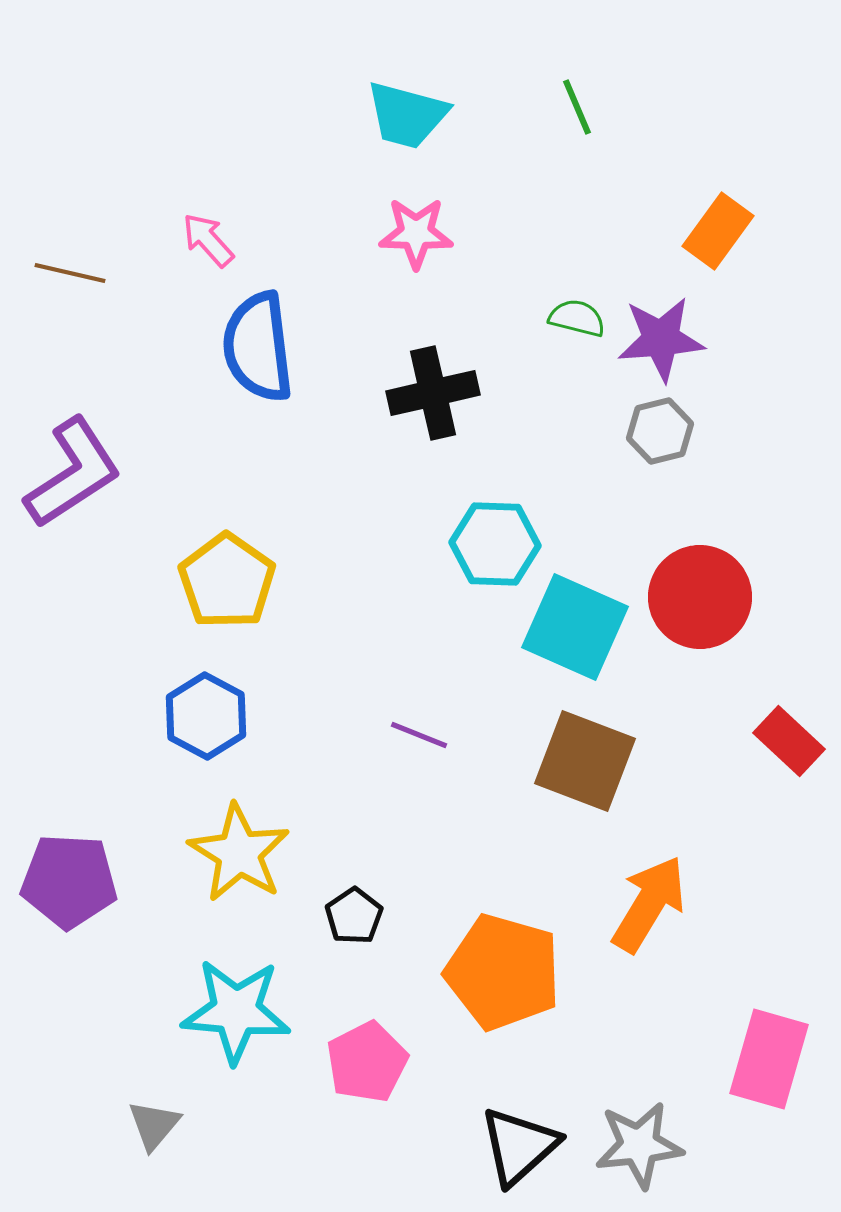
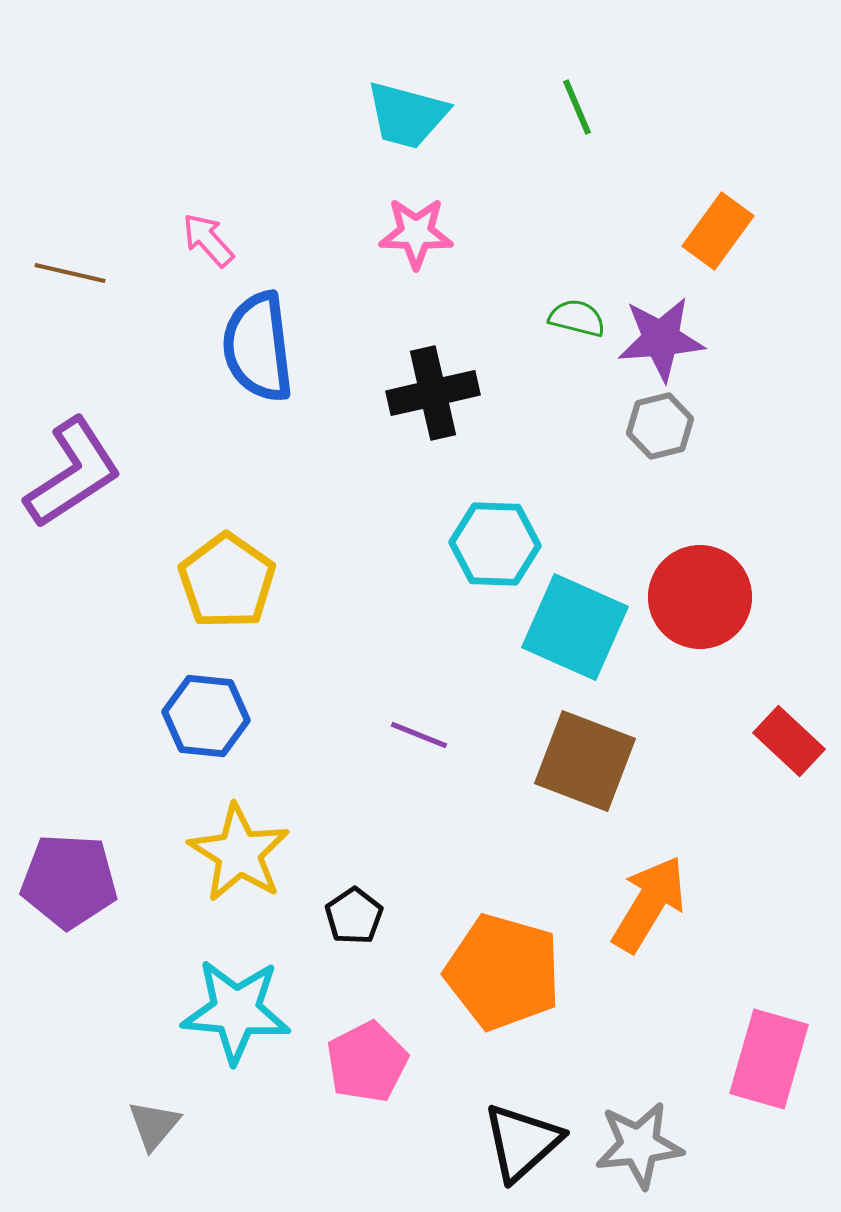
gray hexagon: moved 5 px up
blue hexagon: rotated 22 degrees counterclockwise
black triangle: moved 3 px right, 4 px up
